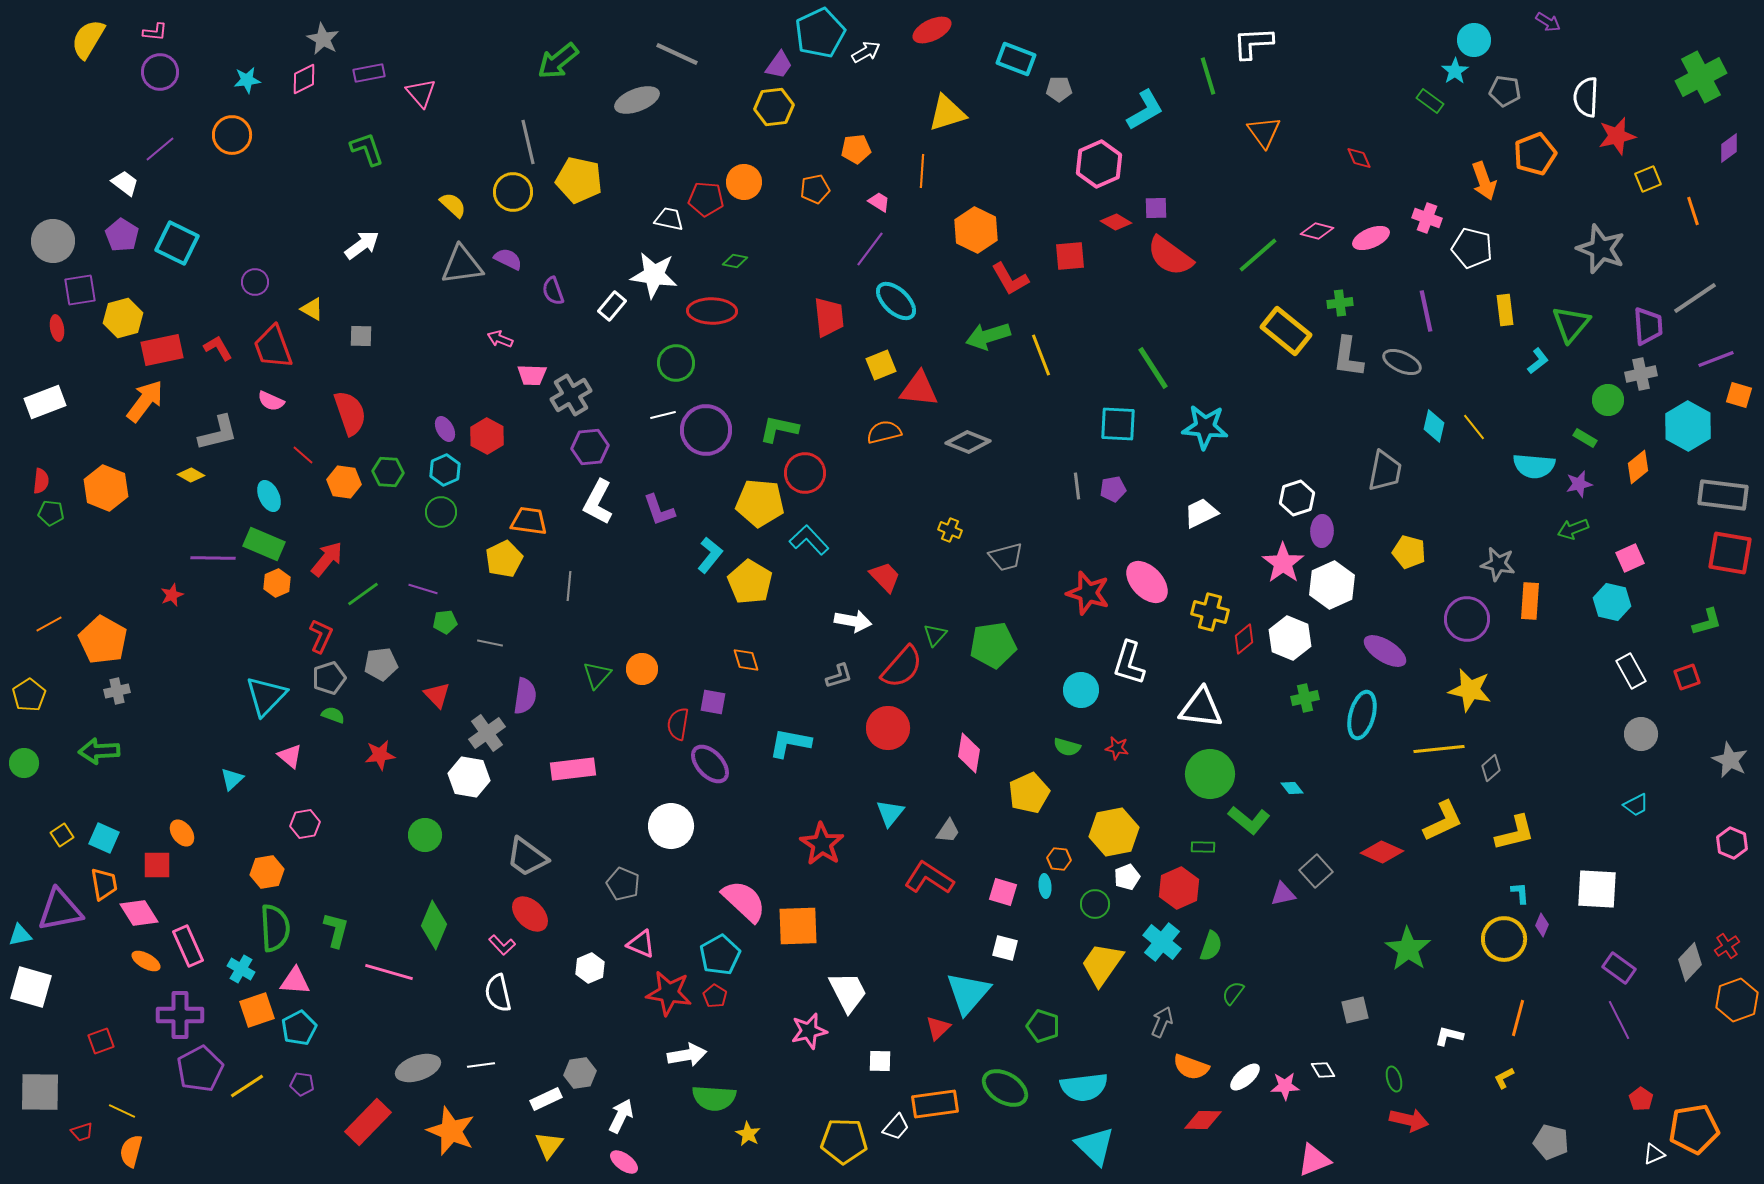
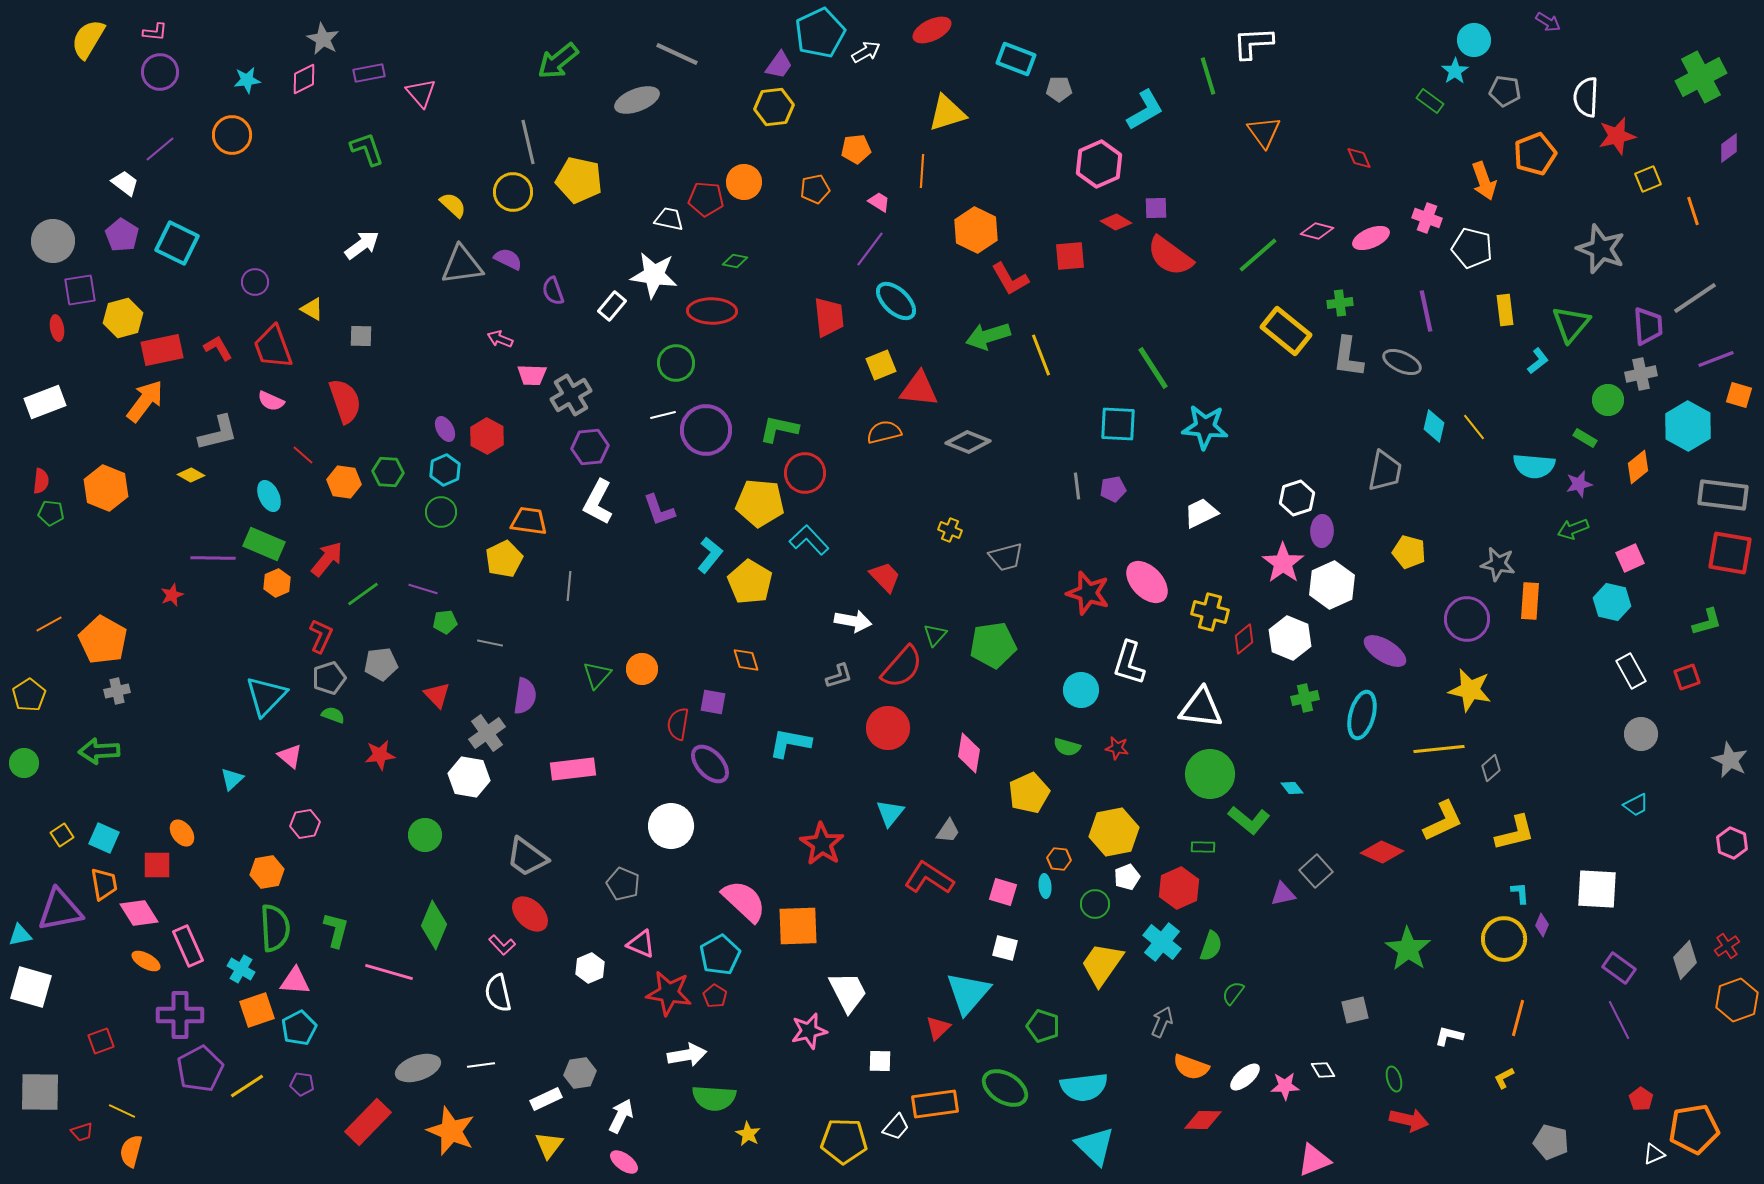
red semicircle at (350, 413): moved 5 px left, 12 px up
gray diamond at (1690, 962): moved 5 px left, 2 px up
